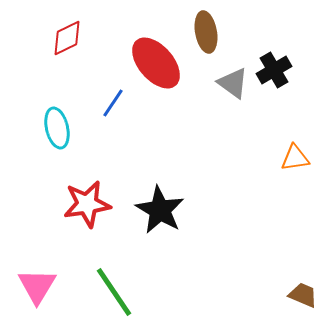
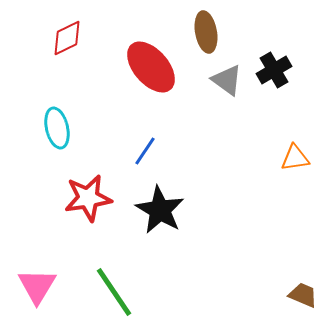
red ellipse: moved 5 px left, 4 px down
gray triangle: moved 6 px left, 3 px up
blue line: moved 32 px right, 48 px down
red star: moved 1 px right, 6 px up
